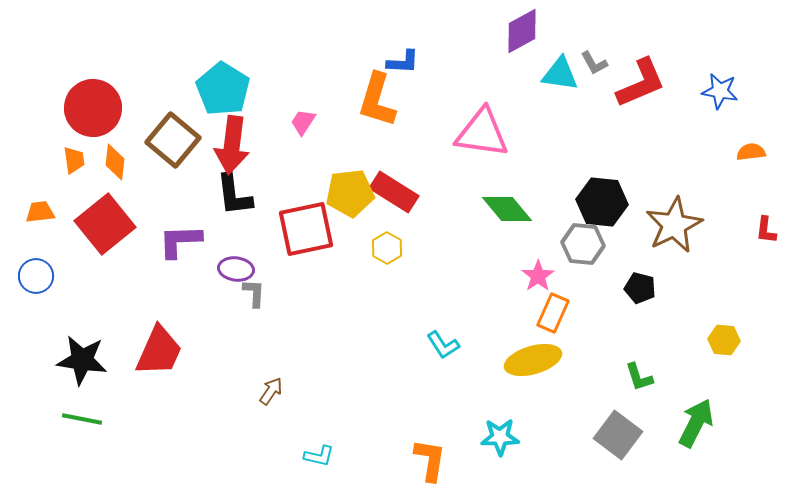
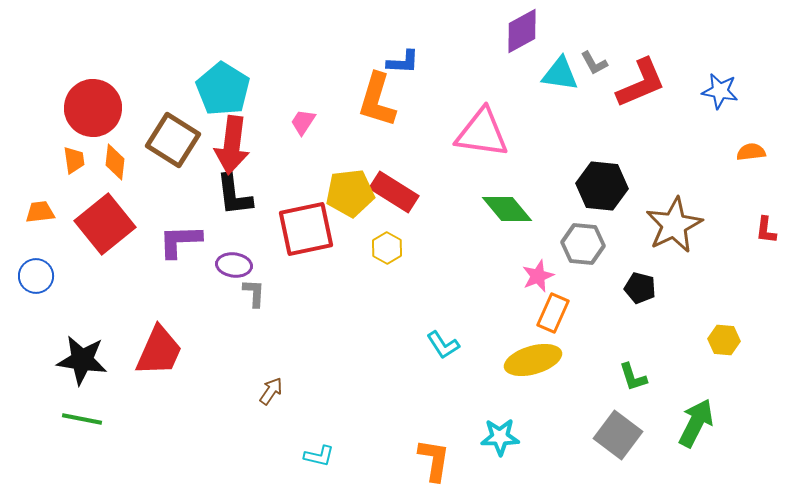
brown square at (173, 140): rotated 8 degrees counterclockwise
black hexagon at (602, 202): moved 16 px up
purple ellipse at (236, 269): moved 2 px left, 4 px up
pink star at (538, 276): rotated 12 degrees clockwise
green L-shape at (639, 377): moved 6 px left
orange L-shape at (430, 460): moved 4 px right
